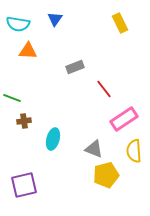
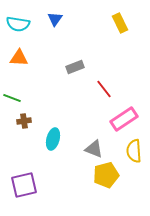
orange triangle: moved 9 px left, 7 px down
